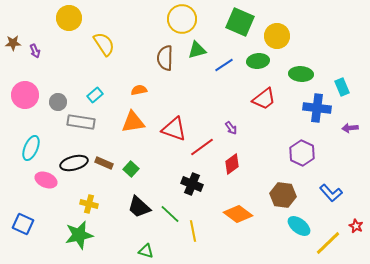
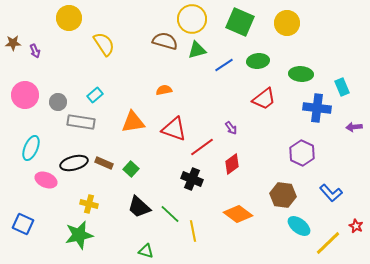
yellow circle at (182, 19): moved 10 px right
yellow circle at (277, 36): moved 10 px right, 13 px up
brown semicircle at (165, 58): moved 17 px up; rotated 105 degrees clockwise
orange semicircle at (139, 90): moved 25 px right
purple arrow at (350, 128): moved 4 px right, 1 px up
black cross at (192, 184): moved 5 px up
